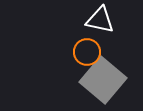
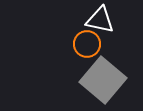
orange circle: moved 8 px up
